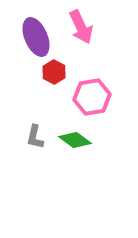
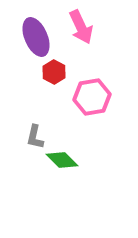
green diamond: moved 13 px left, 20 px down; rotated 8 degrees clockwise
